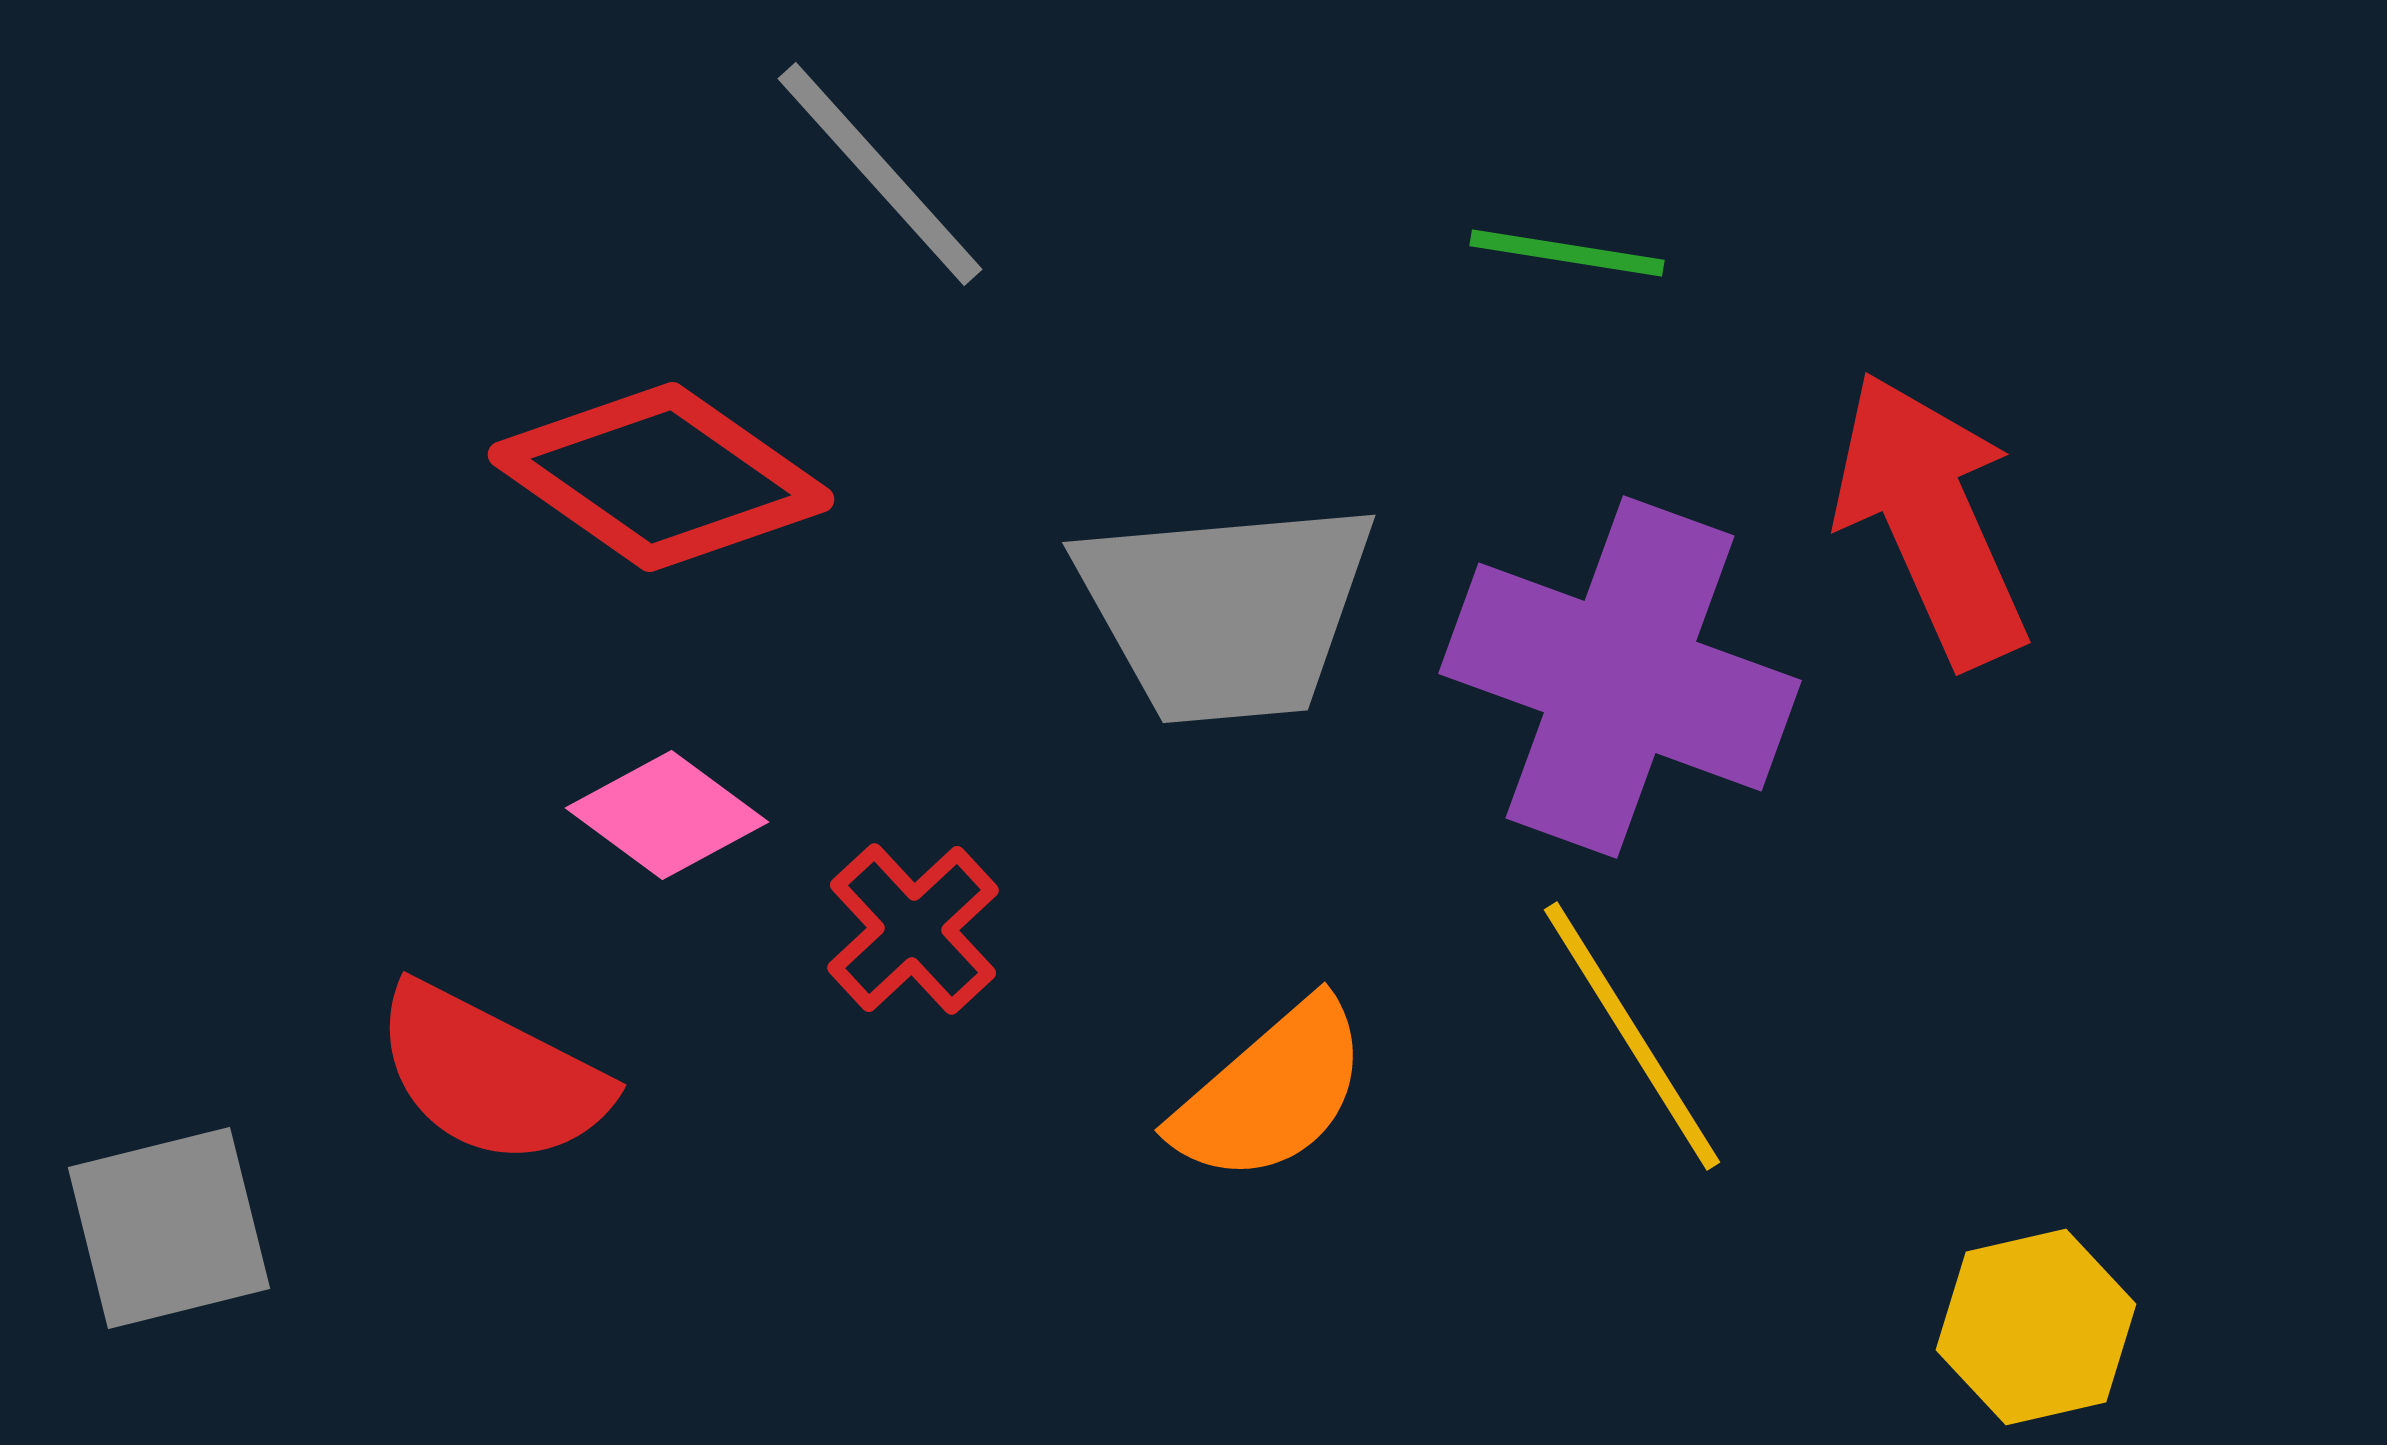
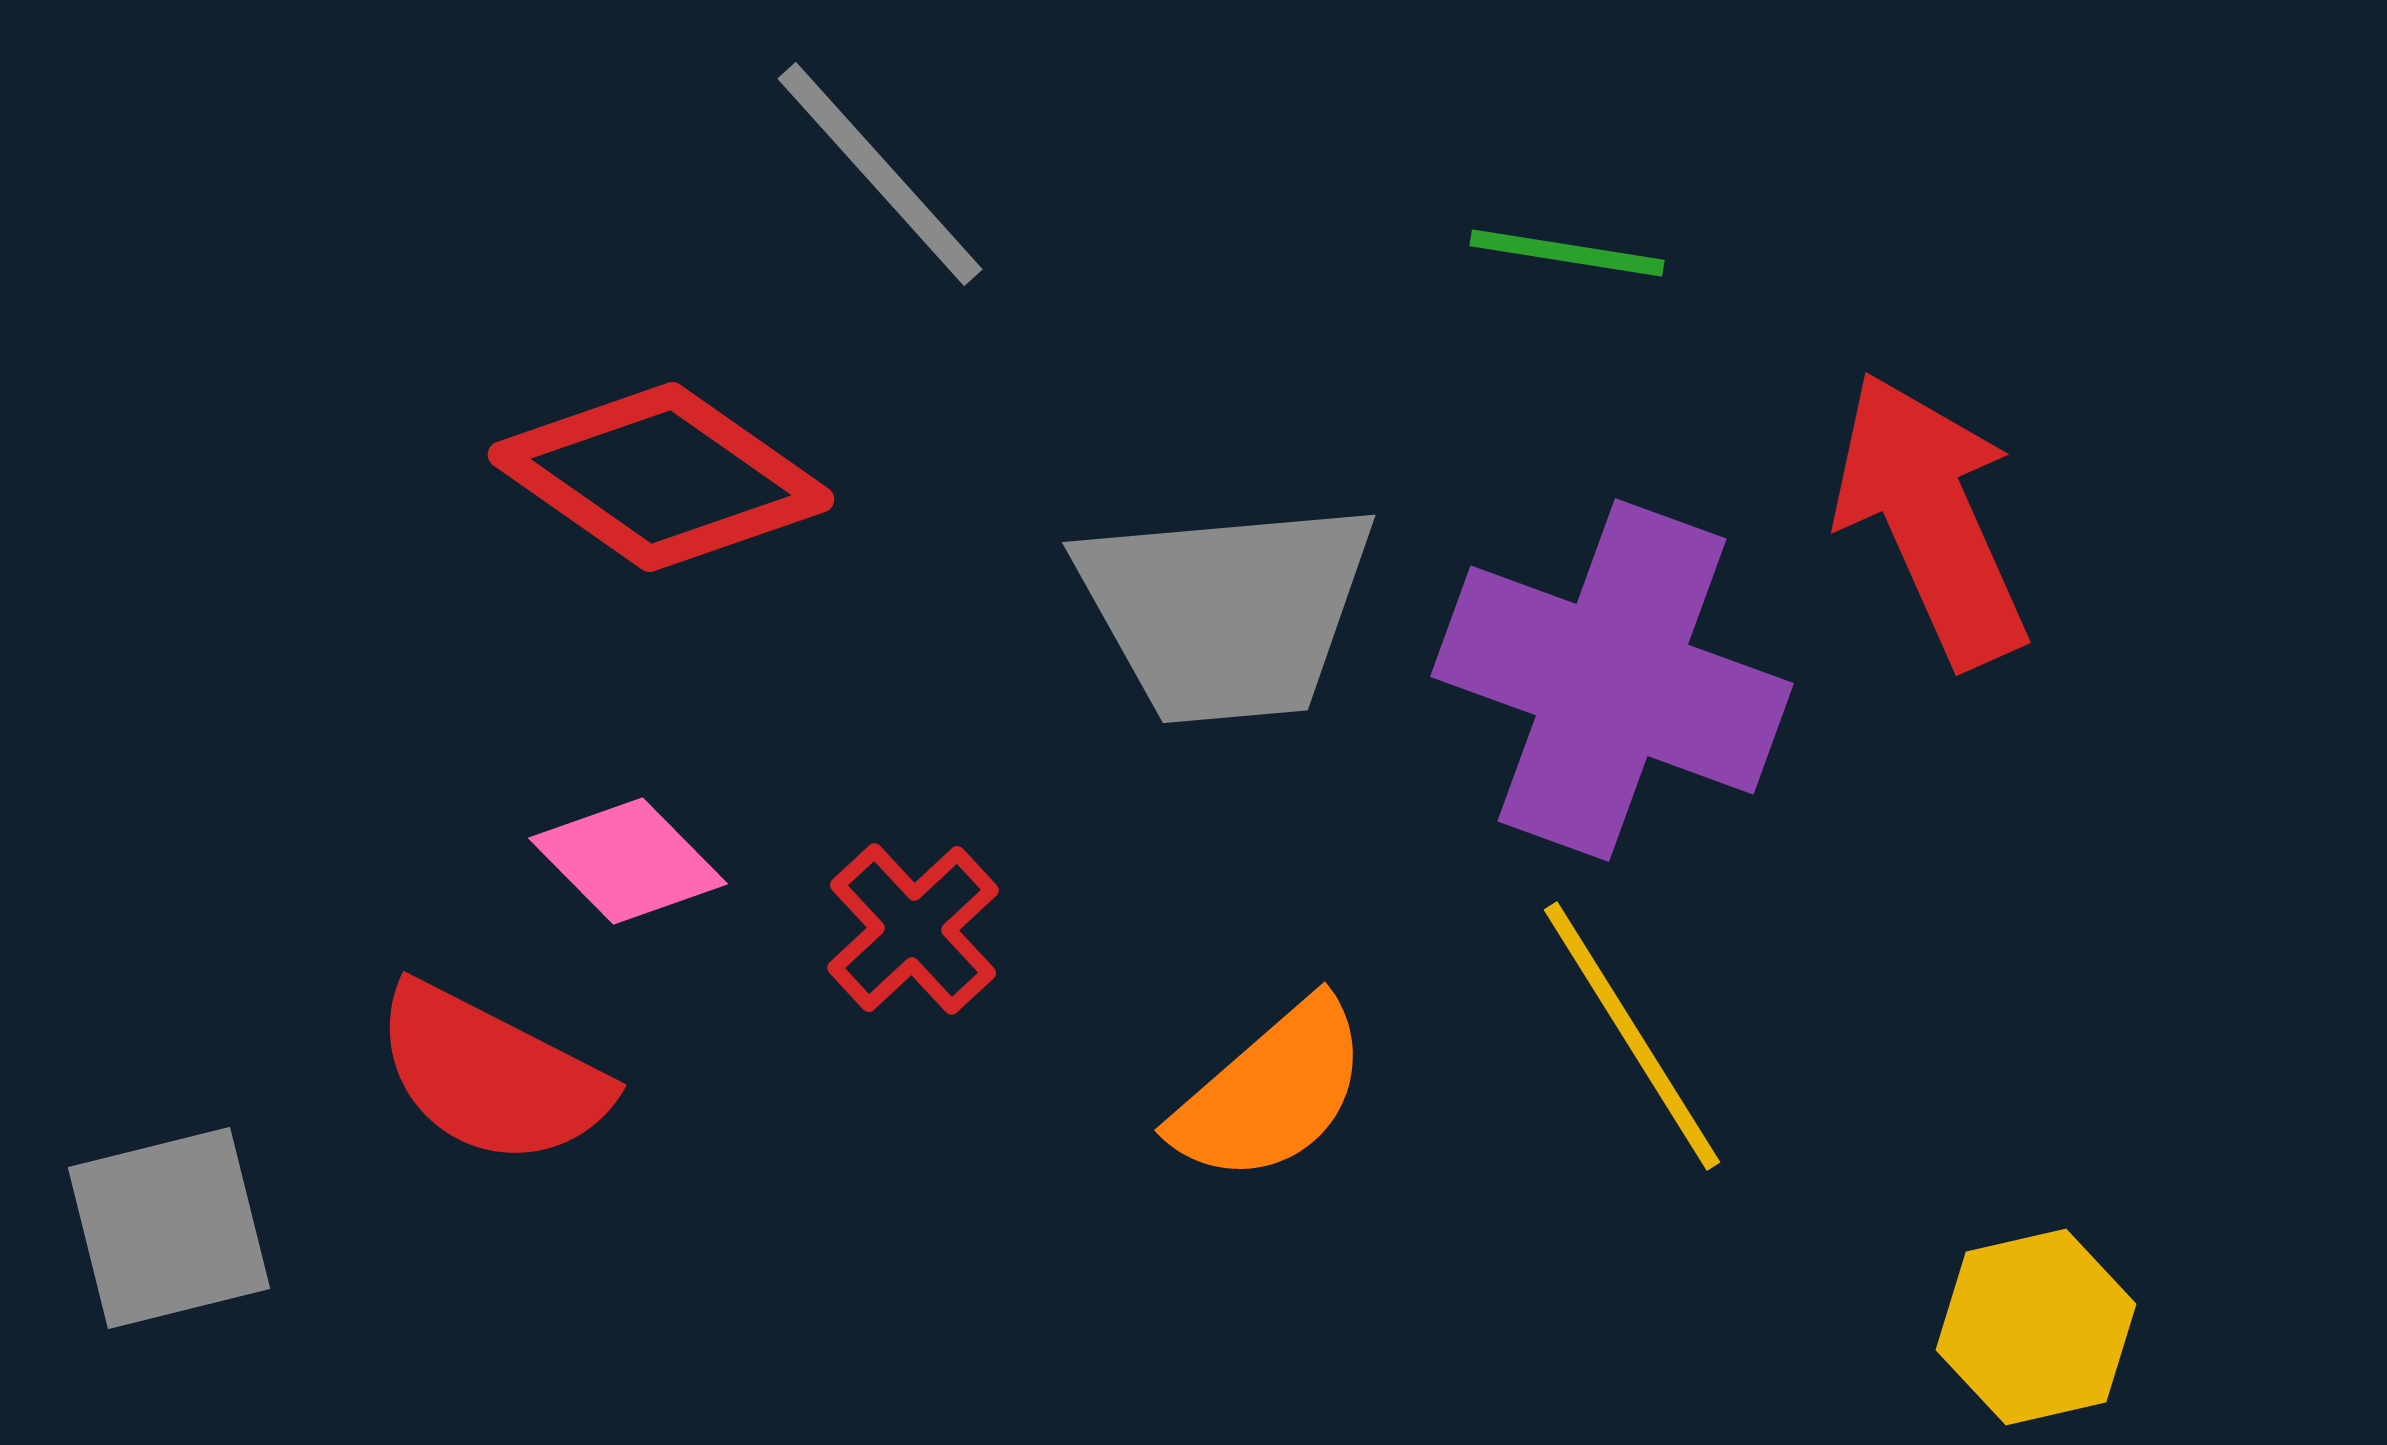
purple cross: moved 8 px left, 3 px down
pink diamond: moved 39 px left, 46 px down; rotated 9 degrees clockwise
